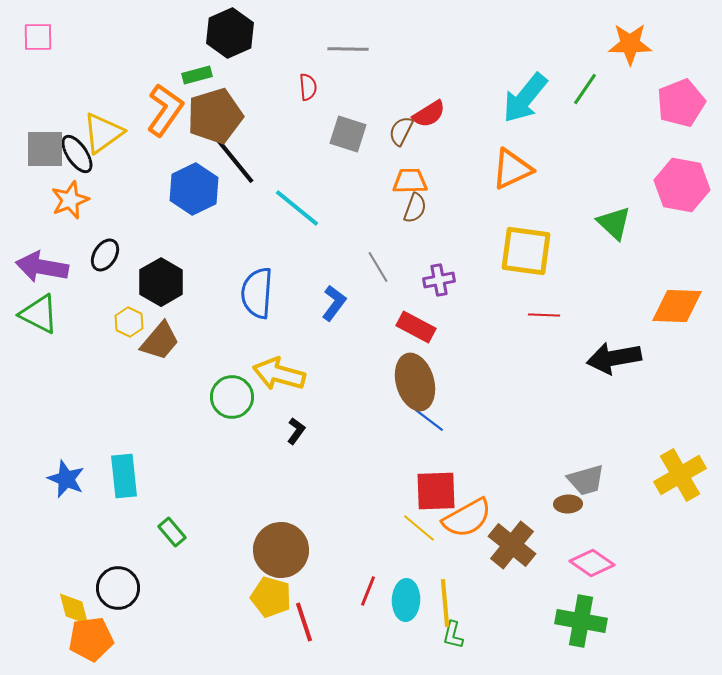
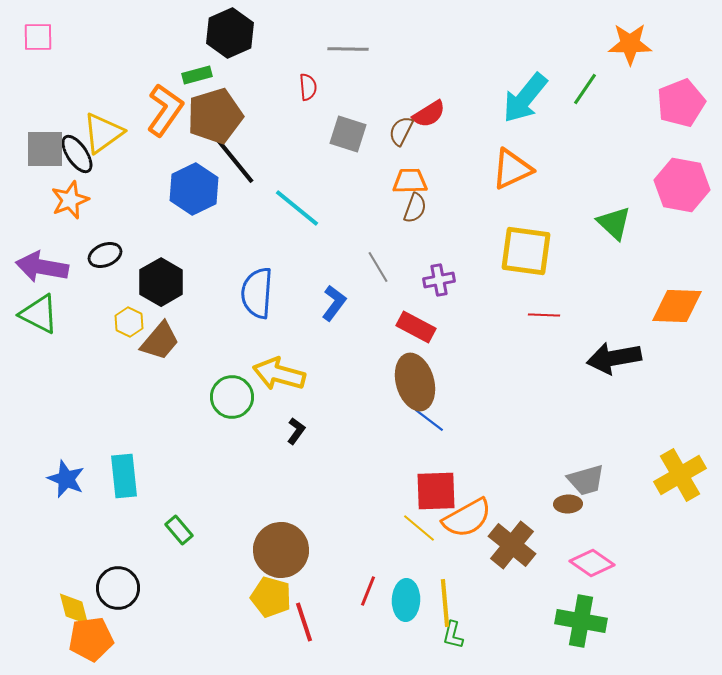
black ellipse at (105, 255): rotated 36 degrees clockwise
green rectangle at (172, 532): moved 7 px right, 2 px up
